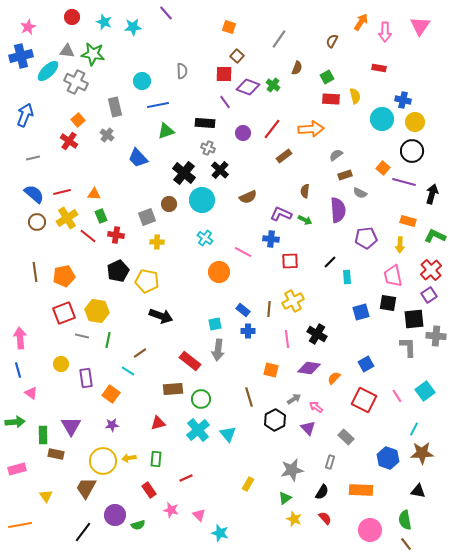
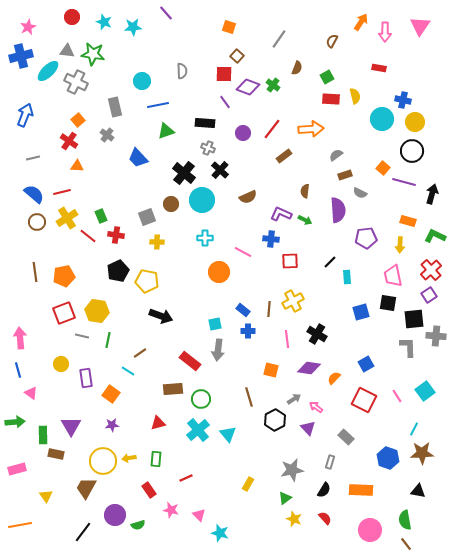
orange triangle at (94, 194): moved 17 px left, 28 px up
brown circle at (169, 204): moved 2 px right
cyan cross at (205, 238): rotated 35 degrees counterclockwise
black semicircle at (322, 492): moved 2 px right, 2 px up
